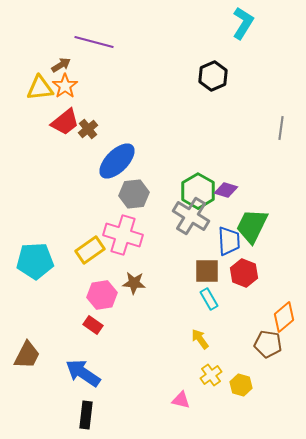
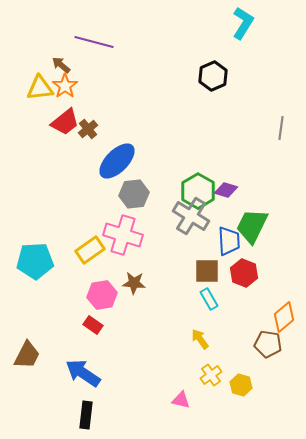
brown arrow: rotated 108 degrees counterclockwise
